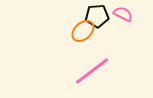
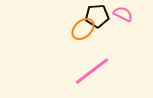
orange ellipse: moved 2 px up
